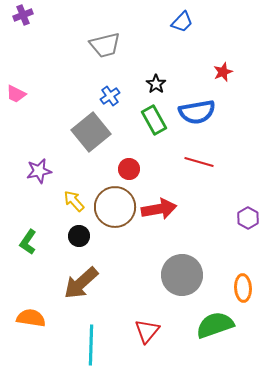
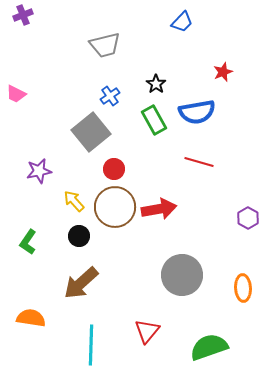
red circle: moved 15 px left
green semicircle: moved 6 px left, 22 px down
